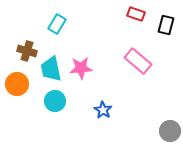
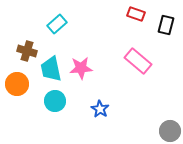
cyan rectangle: rotated 18 degrees clockwise
blue star: moved 3 px left, 1 px up
